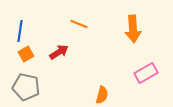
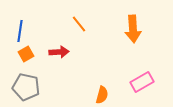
orange line: rotated 30 degrees clockwise
red arrow: rotated 30 degrees clockwise
pink rectangle: moved 4 px left, 9 px down
